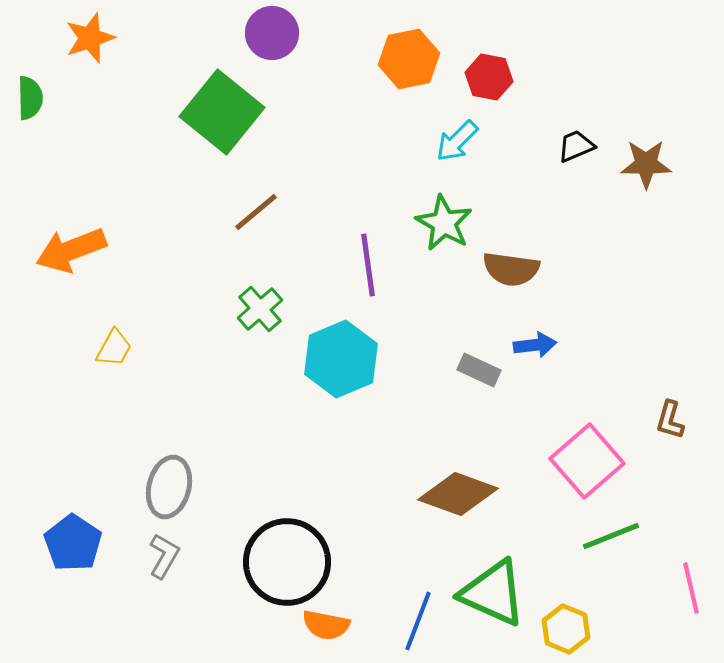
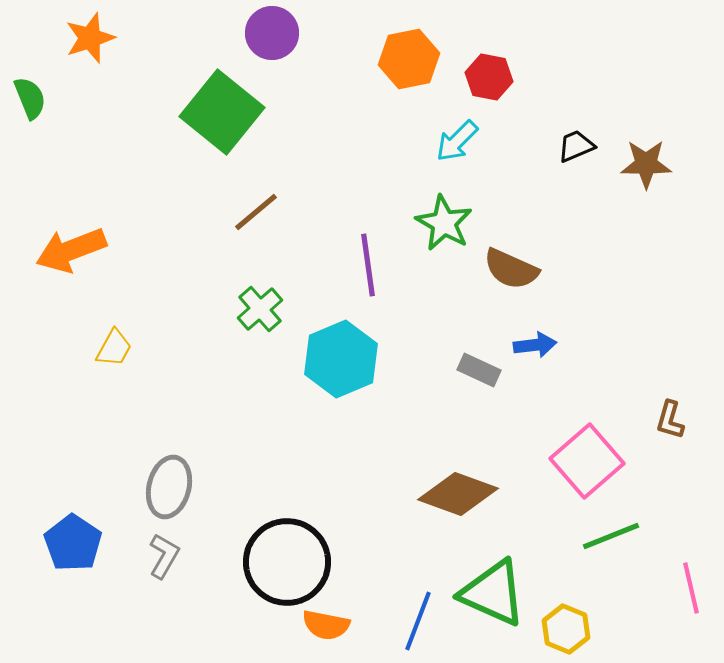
green semicircle: rotated 21 degrees counterclockwise
brown semicircle: rotated 16 degrees clockwise
